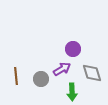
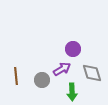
gray circle: moved 1 px right, 1 px down
